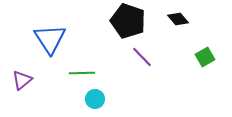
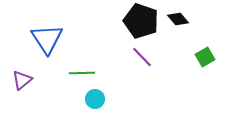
black pentagon: moved 13 px right
blue triangle: moved 3 px left
